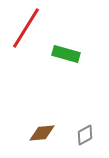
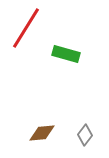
gray diamond: rotated 25 degrees counterclockwise
